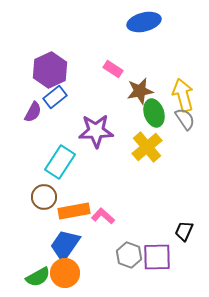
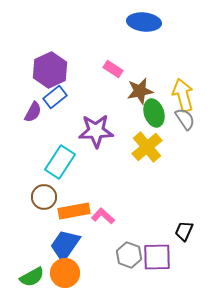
blue ellipse: rotated 20 degrees clockwise
green semicircle: moved 6 px left
